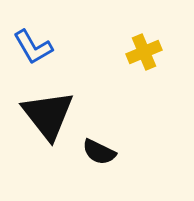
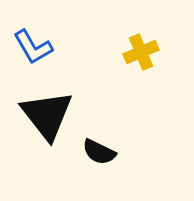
yellow cross: moved 3 px left
black triangle: moved 1 px left
